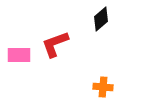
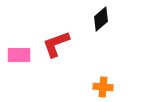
red L-shape: moved 1 px right
